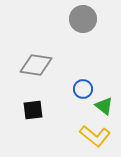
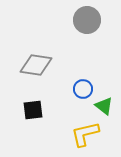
gray circle: moved 4 px right, 1 px down
yellow L-shape: moved 10 px left, 2 px up; rotated 128 degrees clockwise
